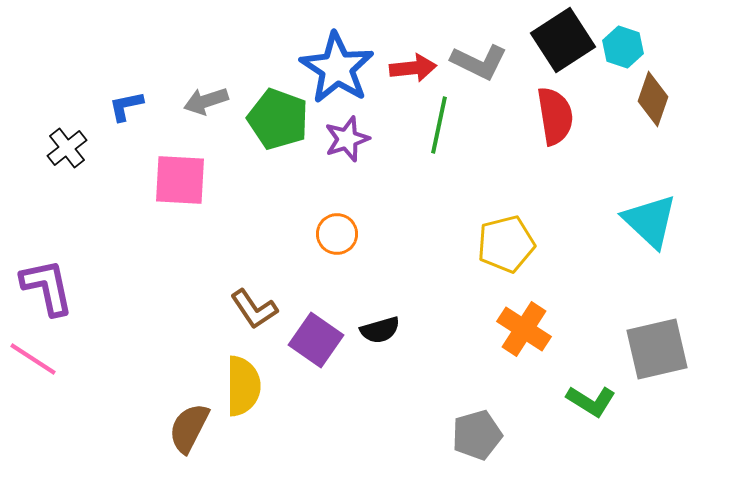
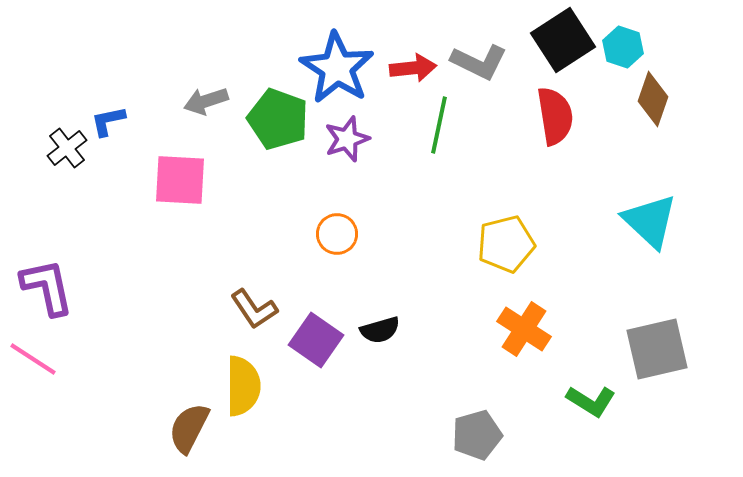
blue L-shape: moved 18 px left, 15 px down
